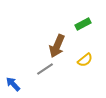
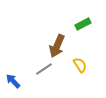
yellow semicircle: moved 5 px left, 5 px down; rotated 84 degrees counterclockwise
gray line: moved 1 px left
blue arrow: moved 3 px up
